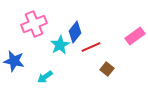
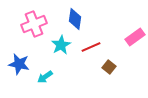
blue diamond: moved 13 px up; rotated 30 degrees counterclockwise
pink rectangle: moved 1 px down
cyan star: moved 1 px right
blue star: moved 5 px right, 3 px down
brown square: moved 2 px right, 2 px up
